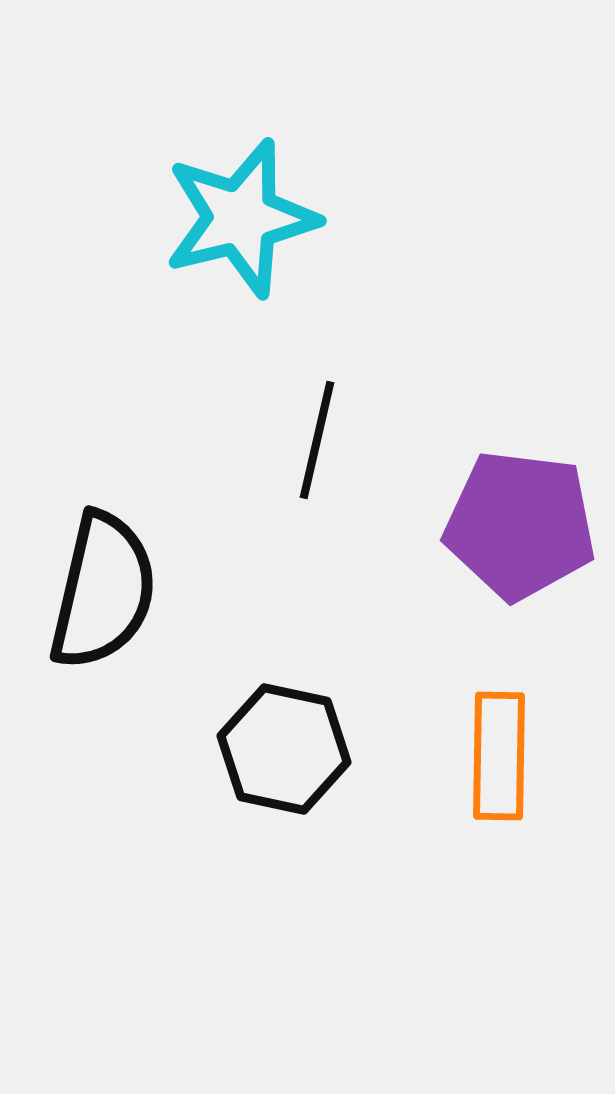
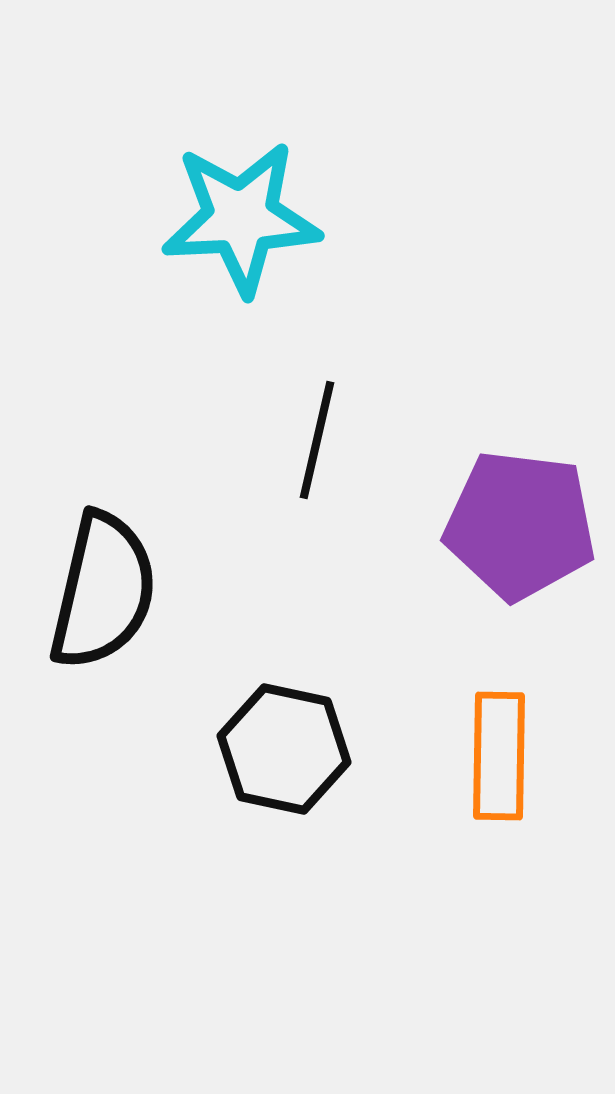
cyan star: rotated 11 degrees clockwise
